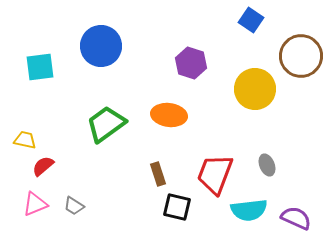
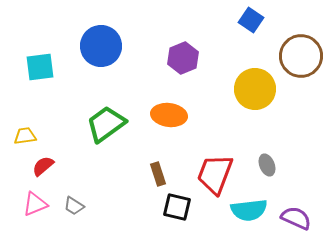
purple hexagon: moved 8 px left, 5 px up; rotated 20 degrees clockwise
yellow trapezoid: moved 4 px up; rotated 20 degrees counterclockwise
